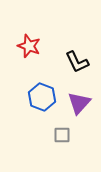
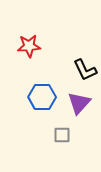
red star: rotated 25 degrees counterclockwise
black L-shape: moved 8 px right, 8 px down
blue hexagon: rotated 20 degrees counterclockwise
